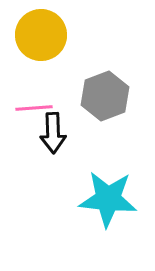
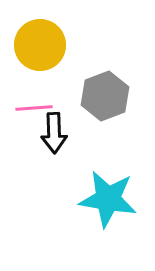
yellow circle: moved 1 px left, 10 px down
black arrow: moved 1 px right
cyan star: rotated 4 degrees clockwise
